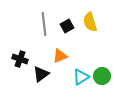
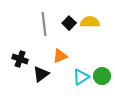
yellow semicircle: rotated 108 degrees clockwise
black square: moved 2 px right, 3 px up; rotated 16 degrees counterclockwise
